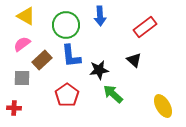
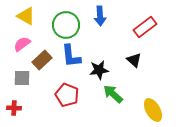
red pentagon: rotated 15 degrees counterclockwise
yellow ellipse: moved 10 px left, 4 px down
